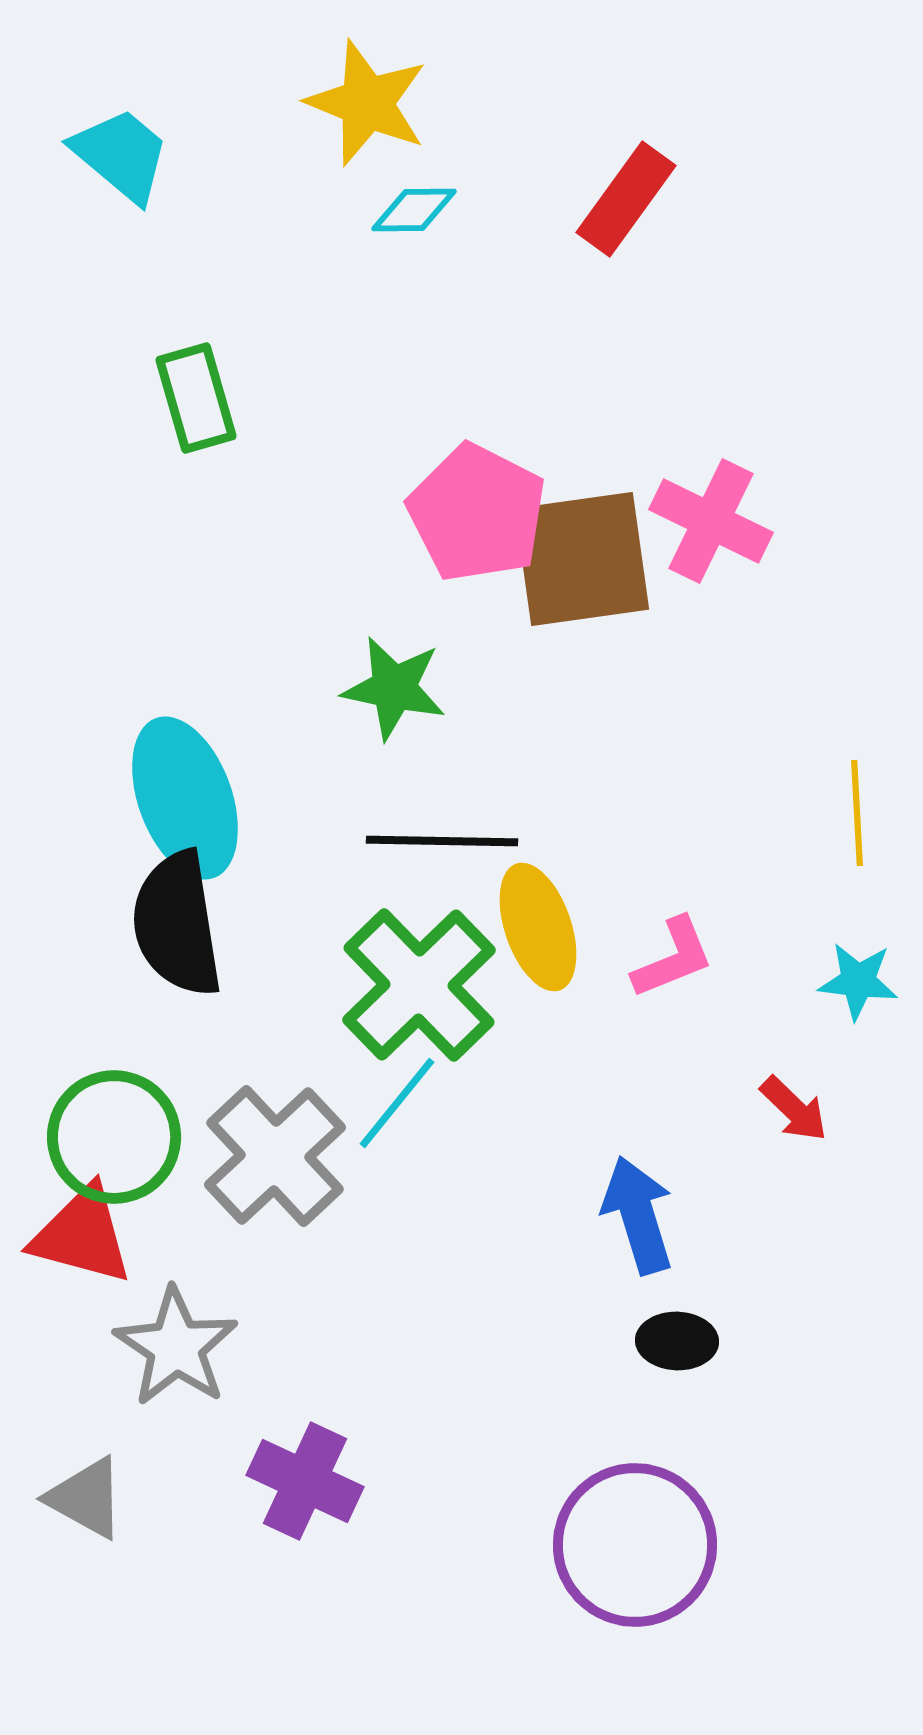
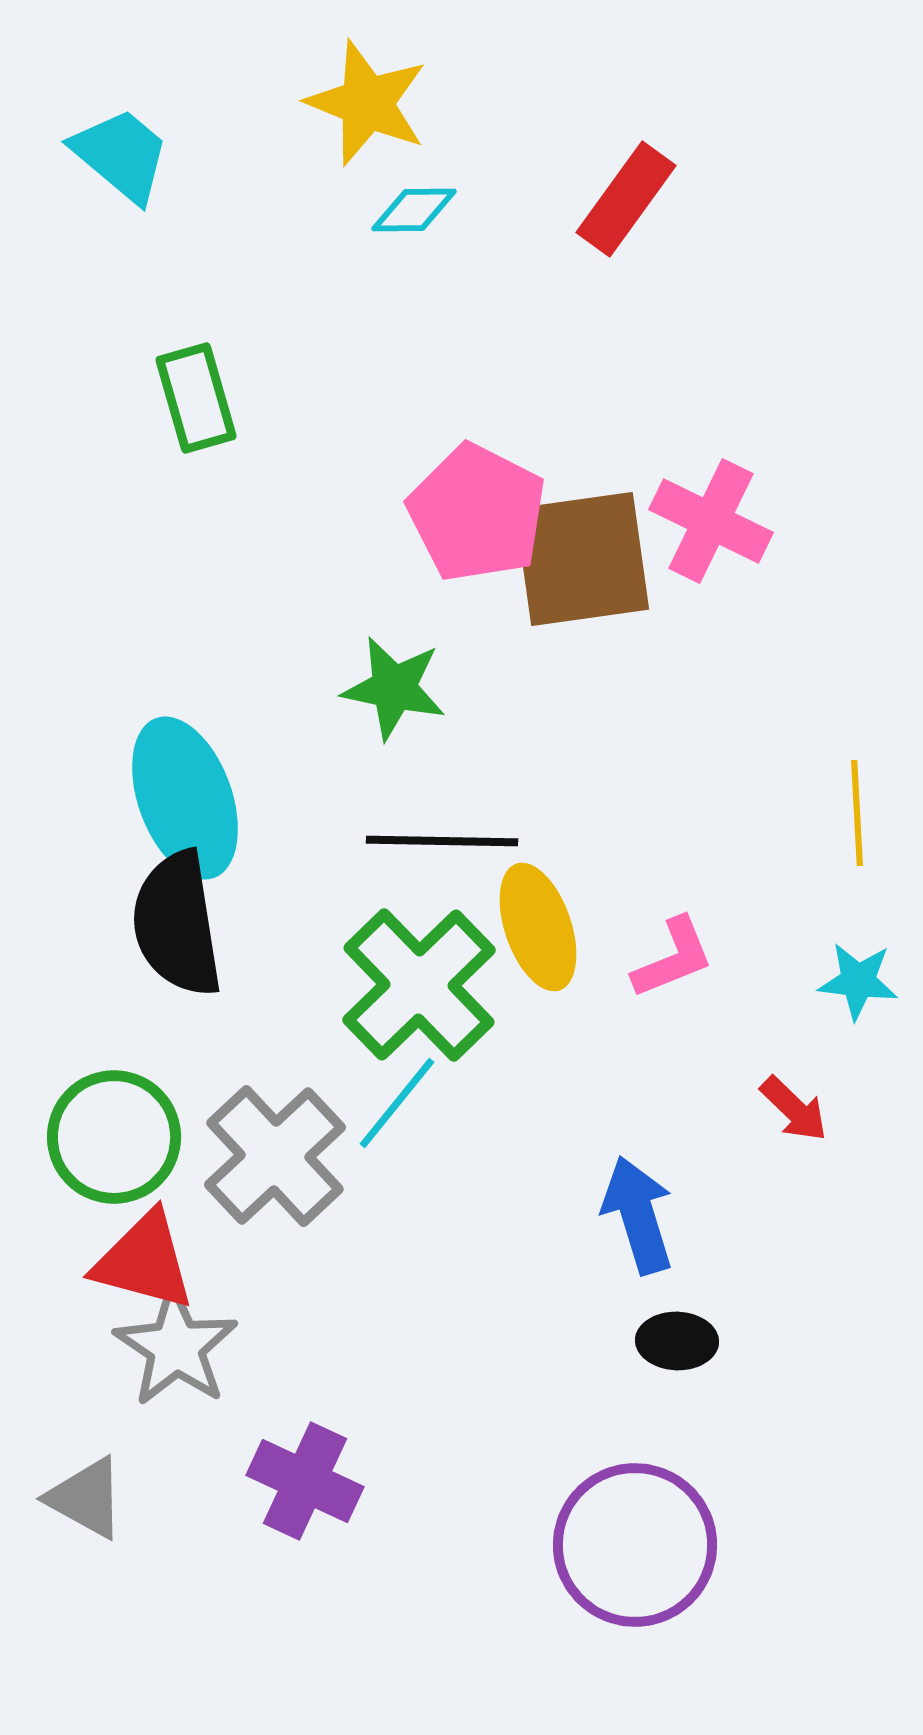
red triangle: moved 62 px right, 26 px down
